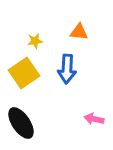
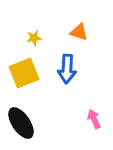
orange triangle: rotated 12 degrees clockwise
yellow star: moved 1 px left, 3 px up
yellow square: rotated 12 degrees clockwise
pink arrow: rotated 54 degrees clockwise
